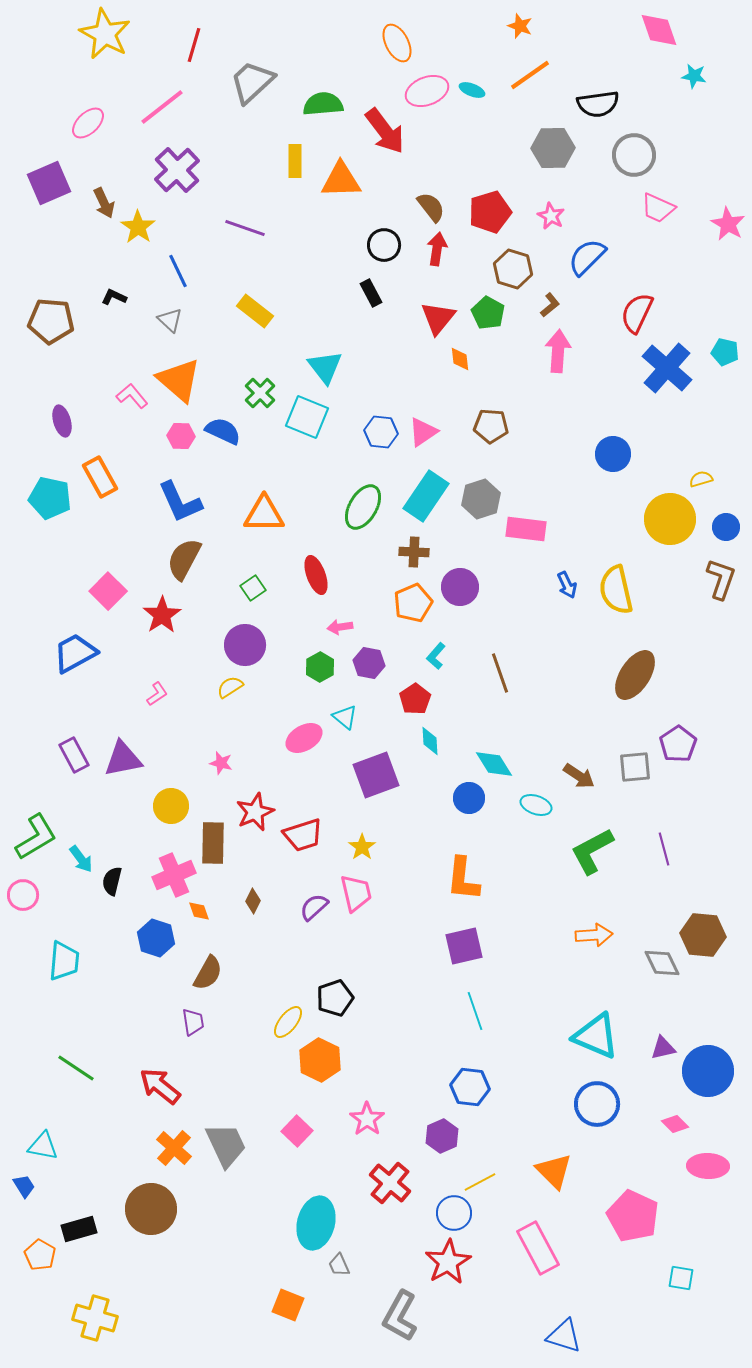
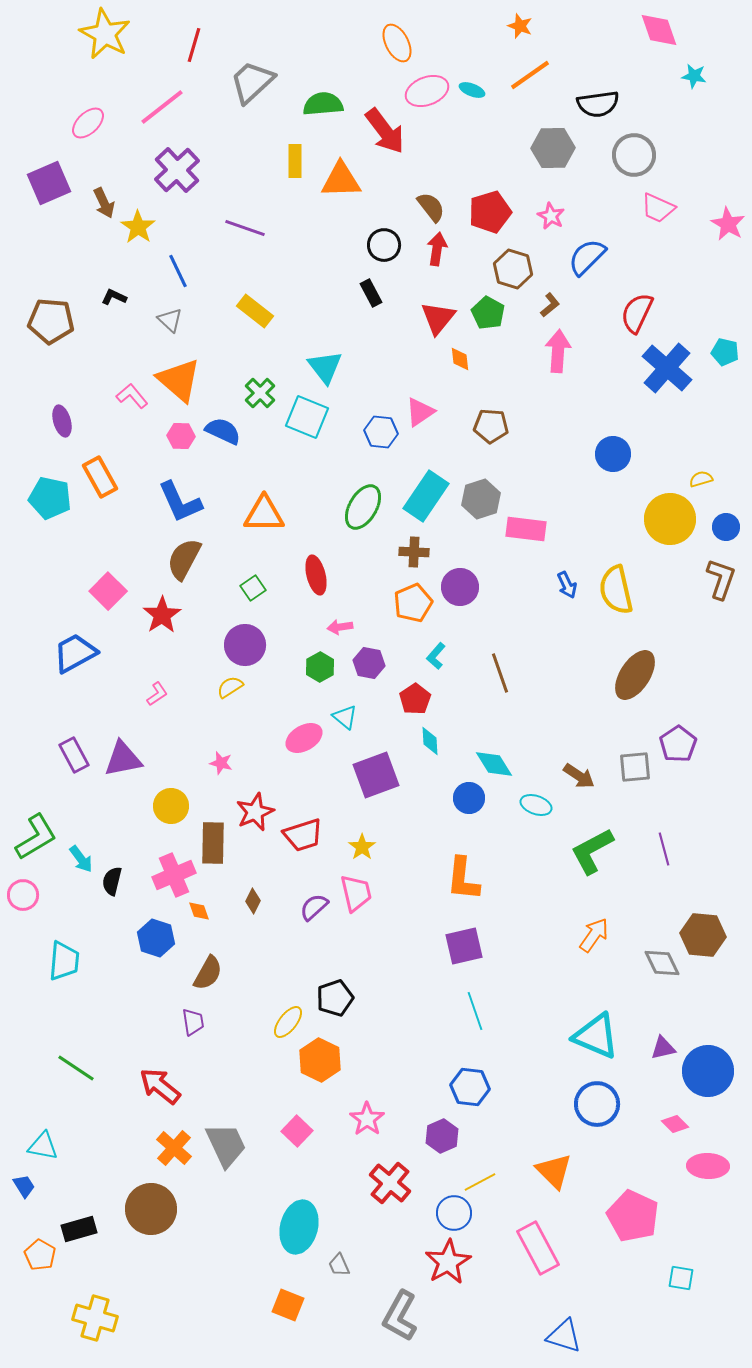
pink triangle at (423, 432): moved 3 px left, 20 px up
red ellipse at (316, 575): rotated 6 degrees clockwise
orange arrow at (594, 935): rotated 51 degrees counterclockwise
cyan ellipse at (316, 1223): moved 17 px left, 4 px down
